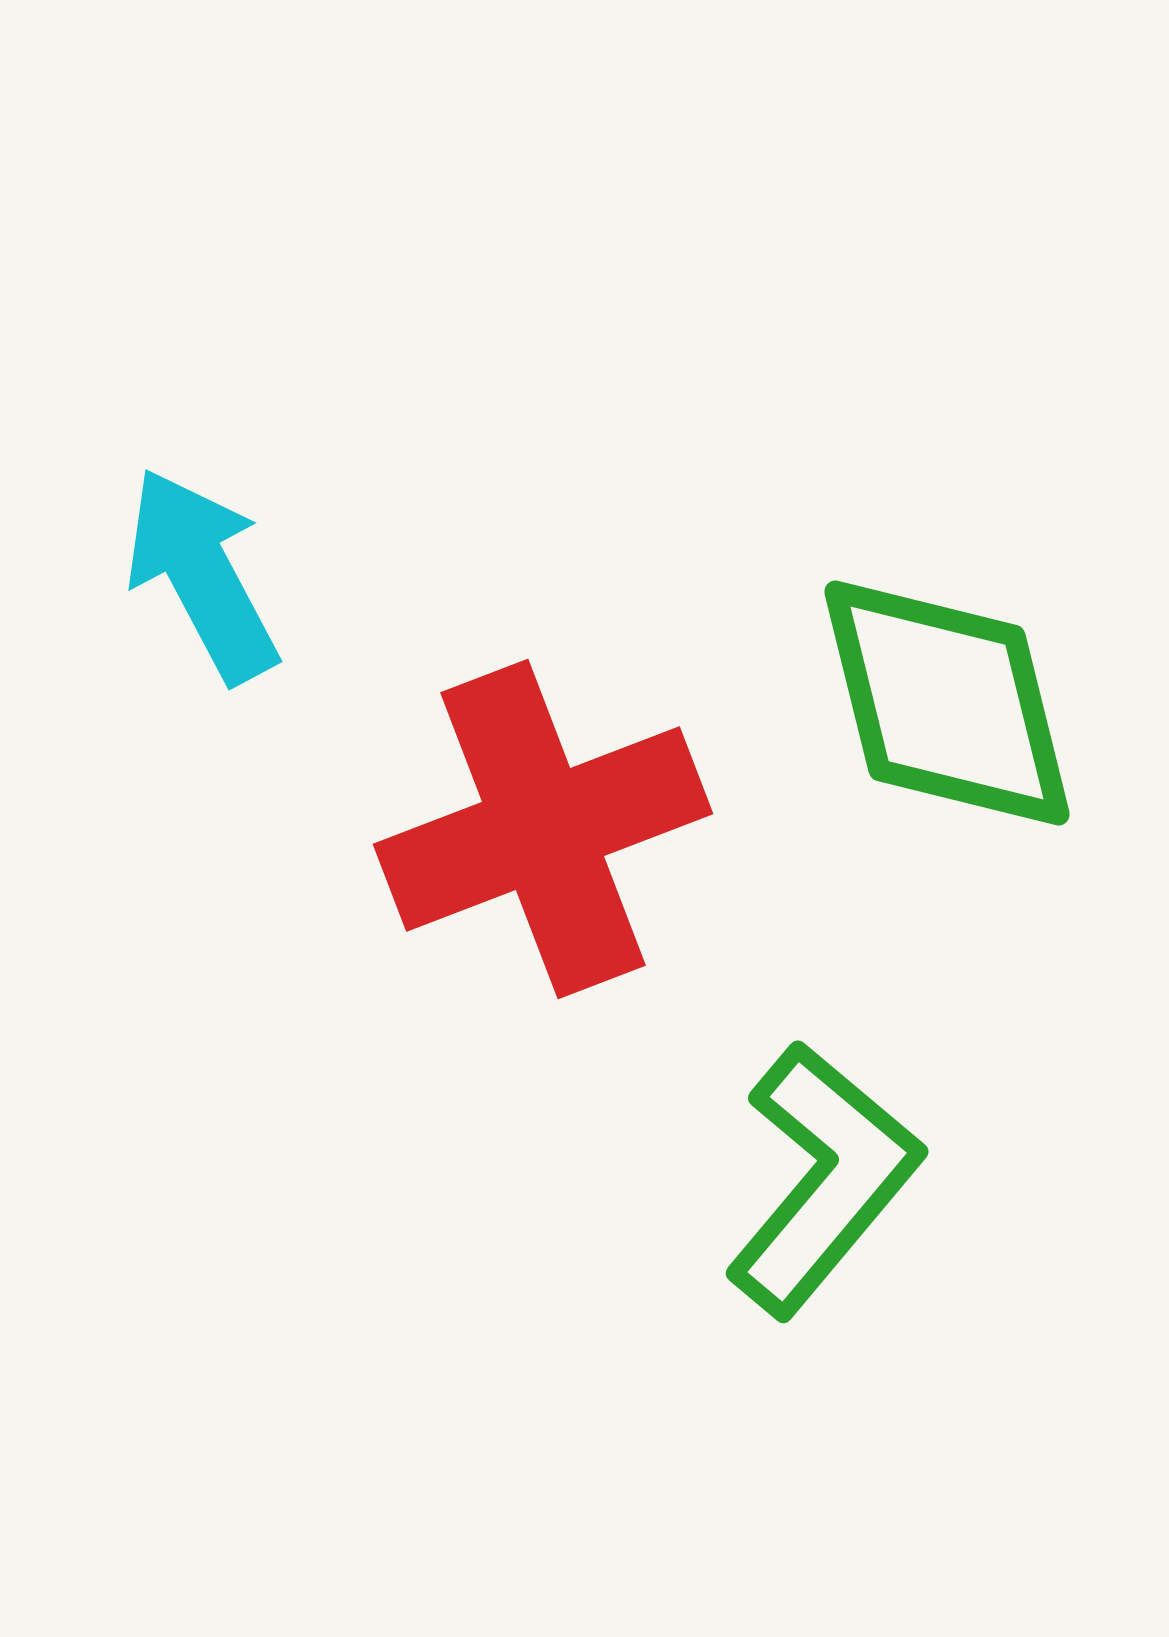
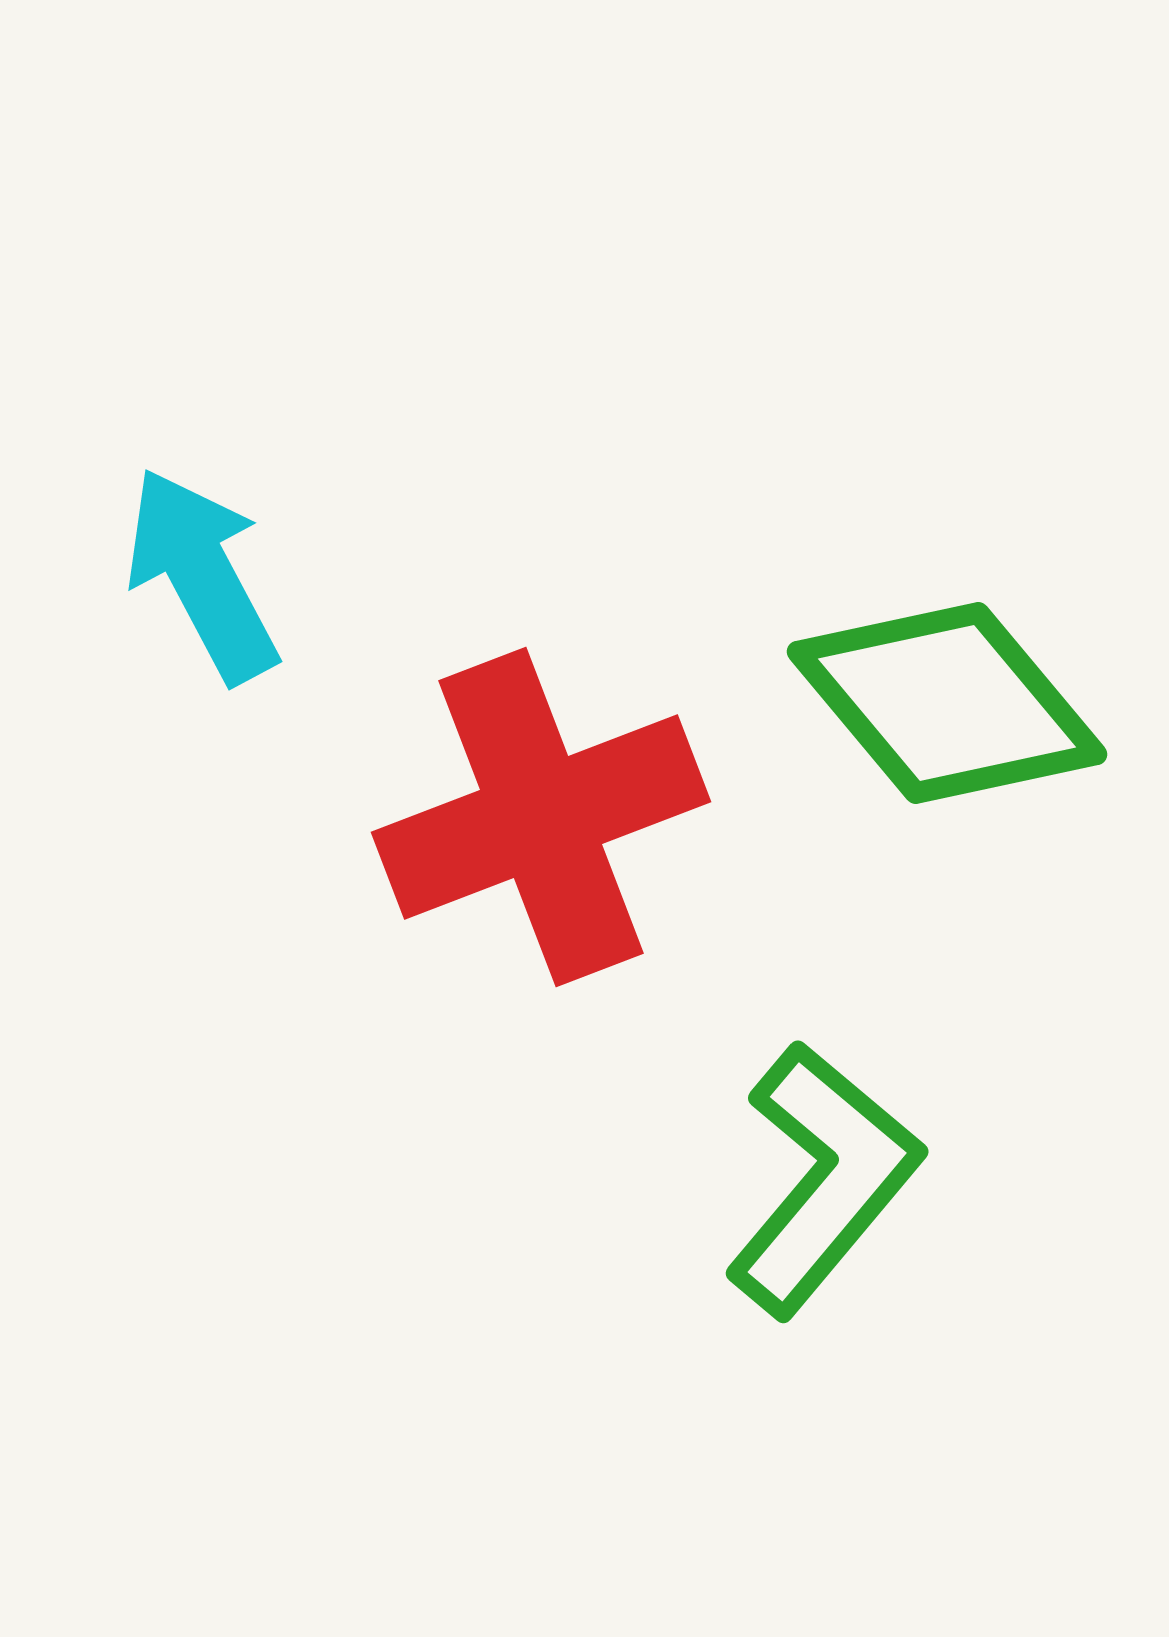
green diamond: rotated 26 degrees counterclockwise
red cross: moved 2 px left, 12 px up
